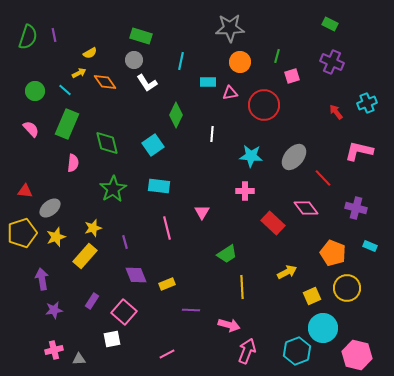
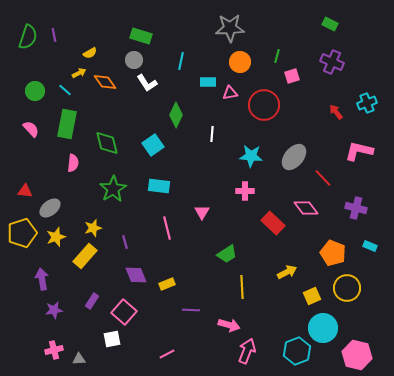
green rectangle at (67, 124): rotated 12 degrees counterclockwise
